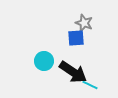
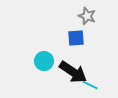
gray star: moved 3 px right, 7 px up
